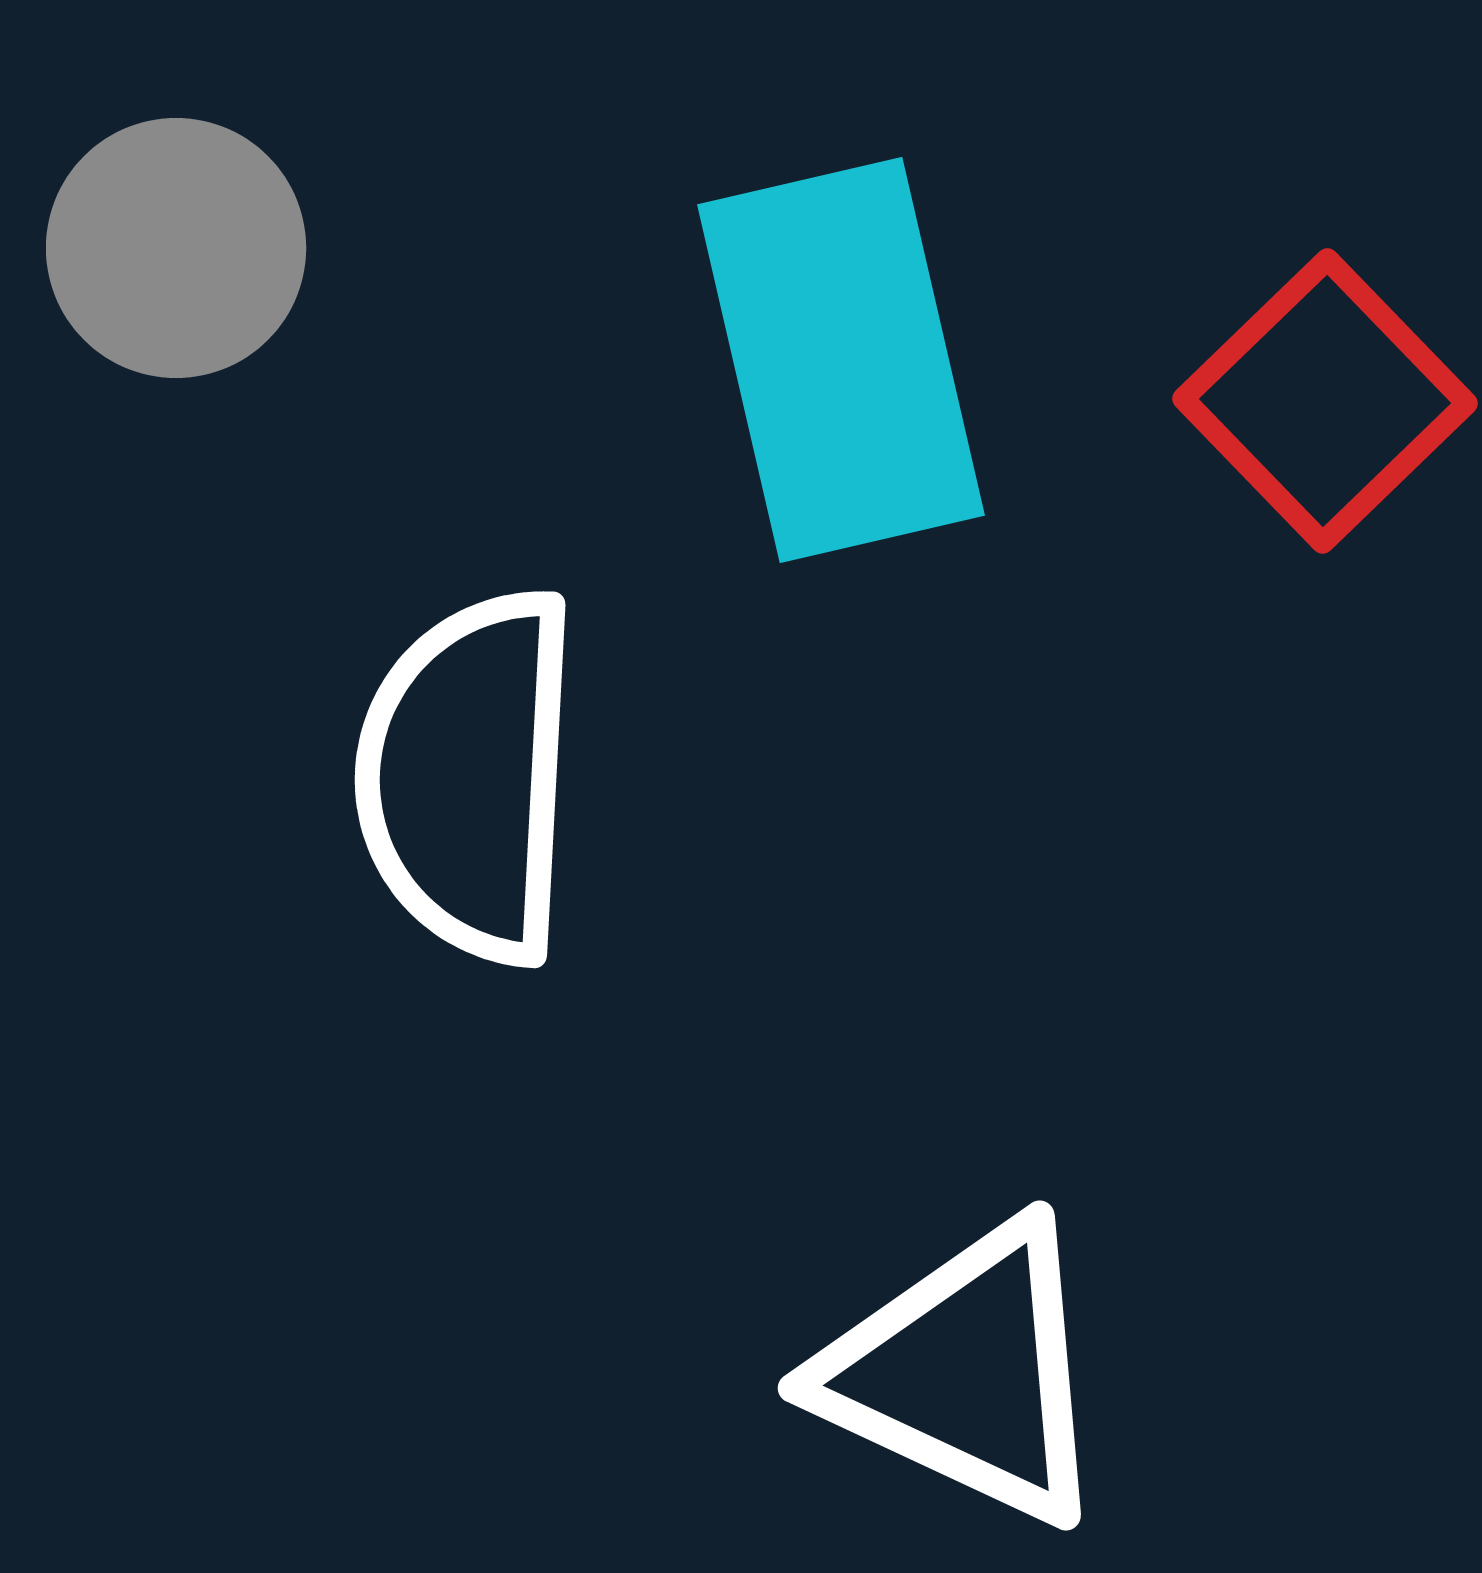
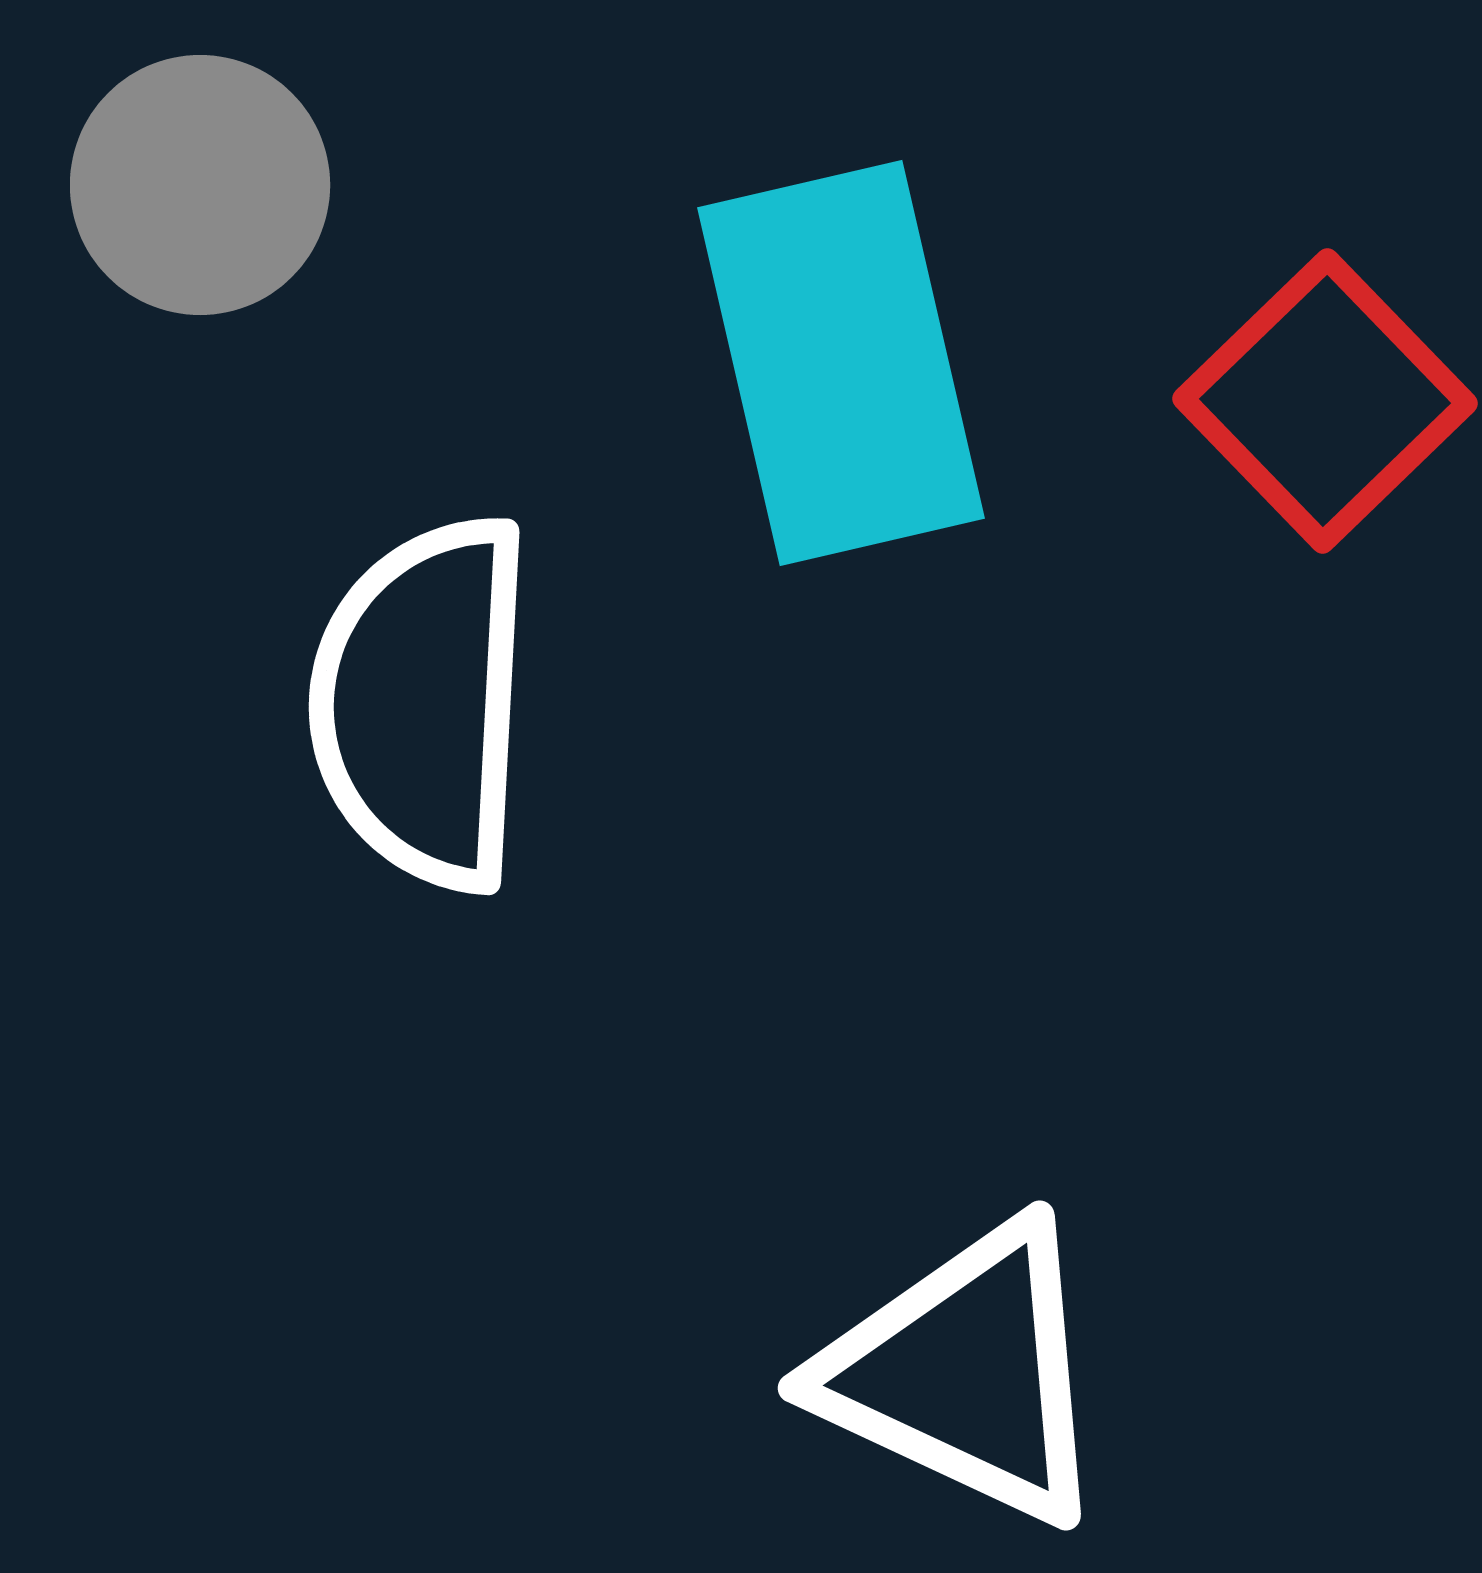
gray circle: moved 24 px right, 63 px up
cyan rectangle: moved 3 px down
white semicircle: moved 46 px left, 73 px up
